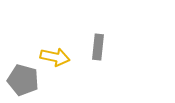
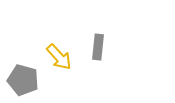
yellow arrow: moved 4 px right; rotated 36 degrees clockwise
